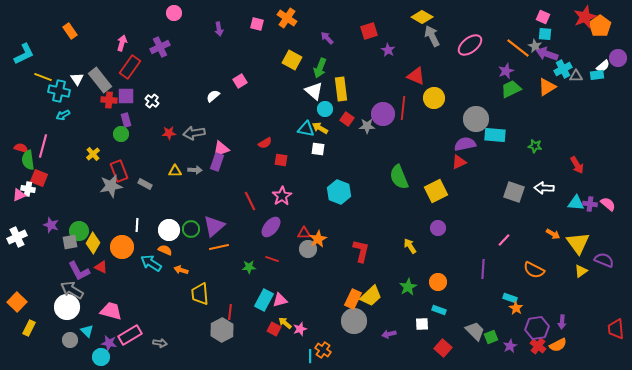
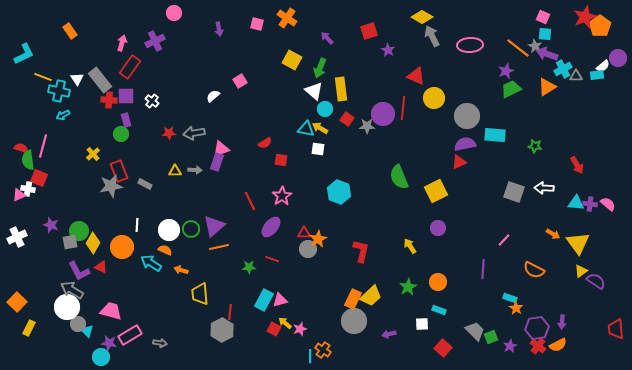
pink ellipse at (470, 45): rotated 35 degrees clockwise
purple cross at (160, 47): moved 5 px left, 6 px up
gray circle at (476, 119): moved 9 px left, 3 px up
purple semicircle at (604, 260): moved 8 px left, 21 px down; rotated 12 degrees clockwise
gray circle at (70, 340): moved 8 px right, 16 px up
